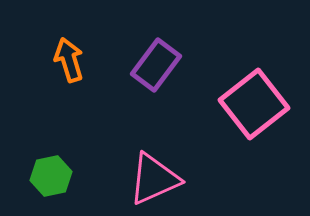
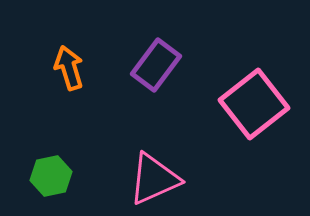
orange arrow: moved 8 px down
